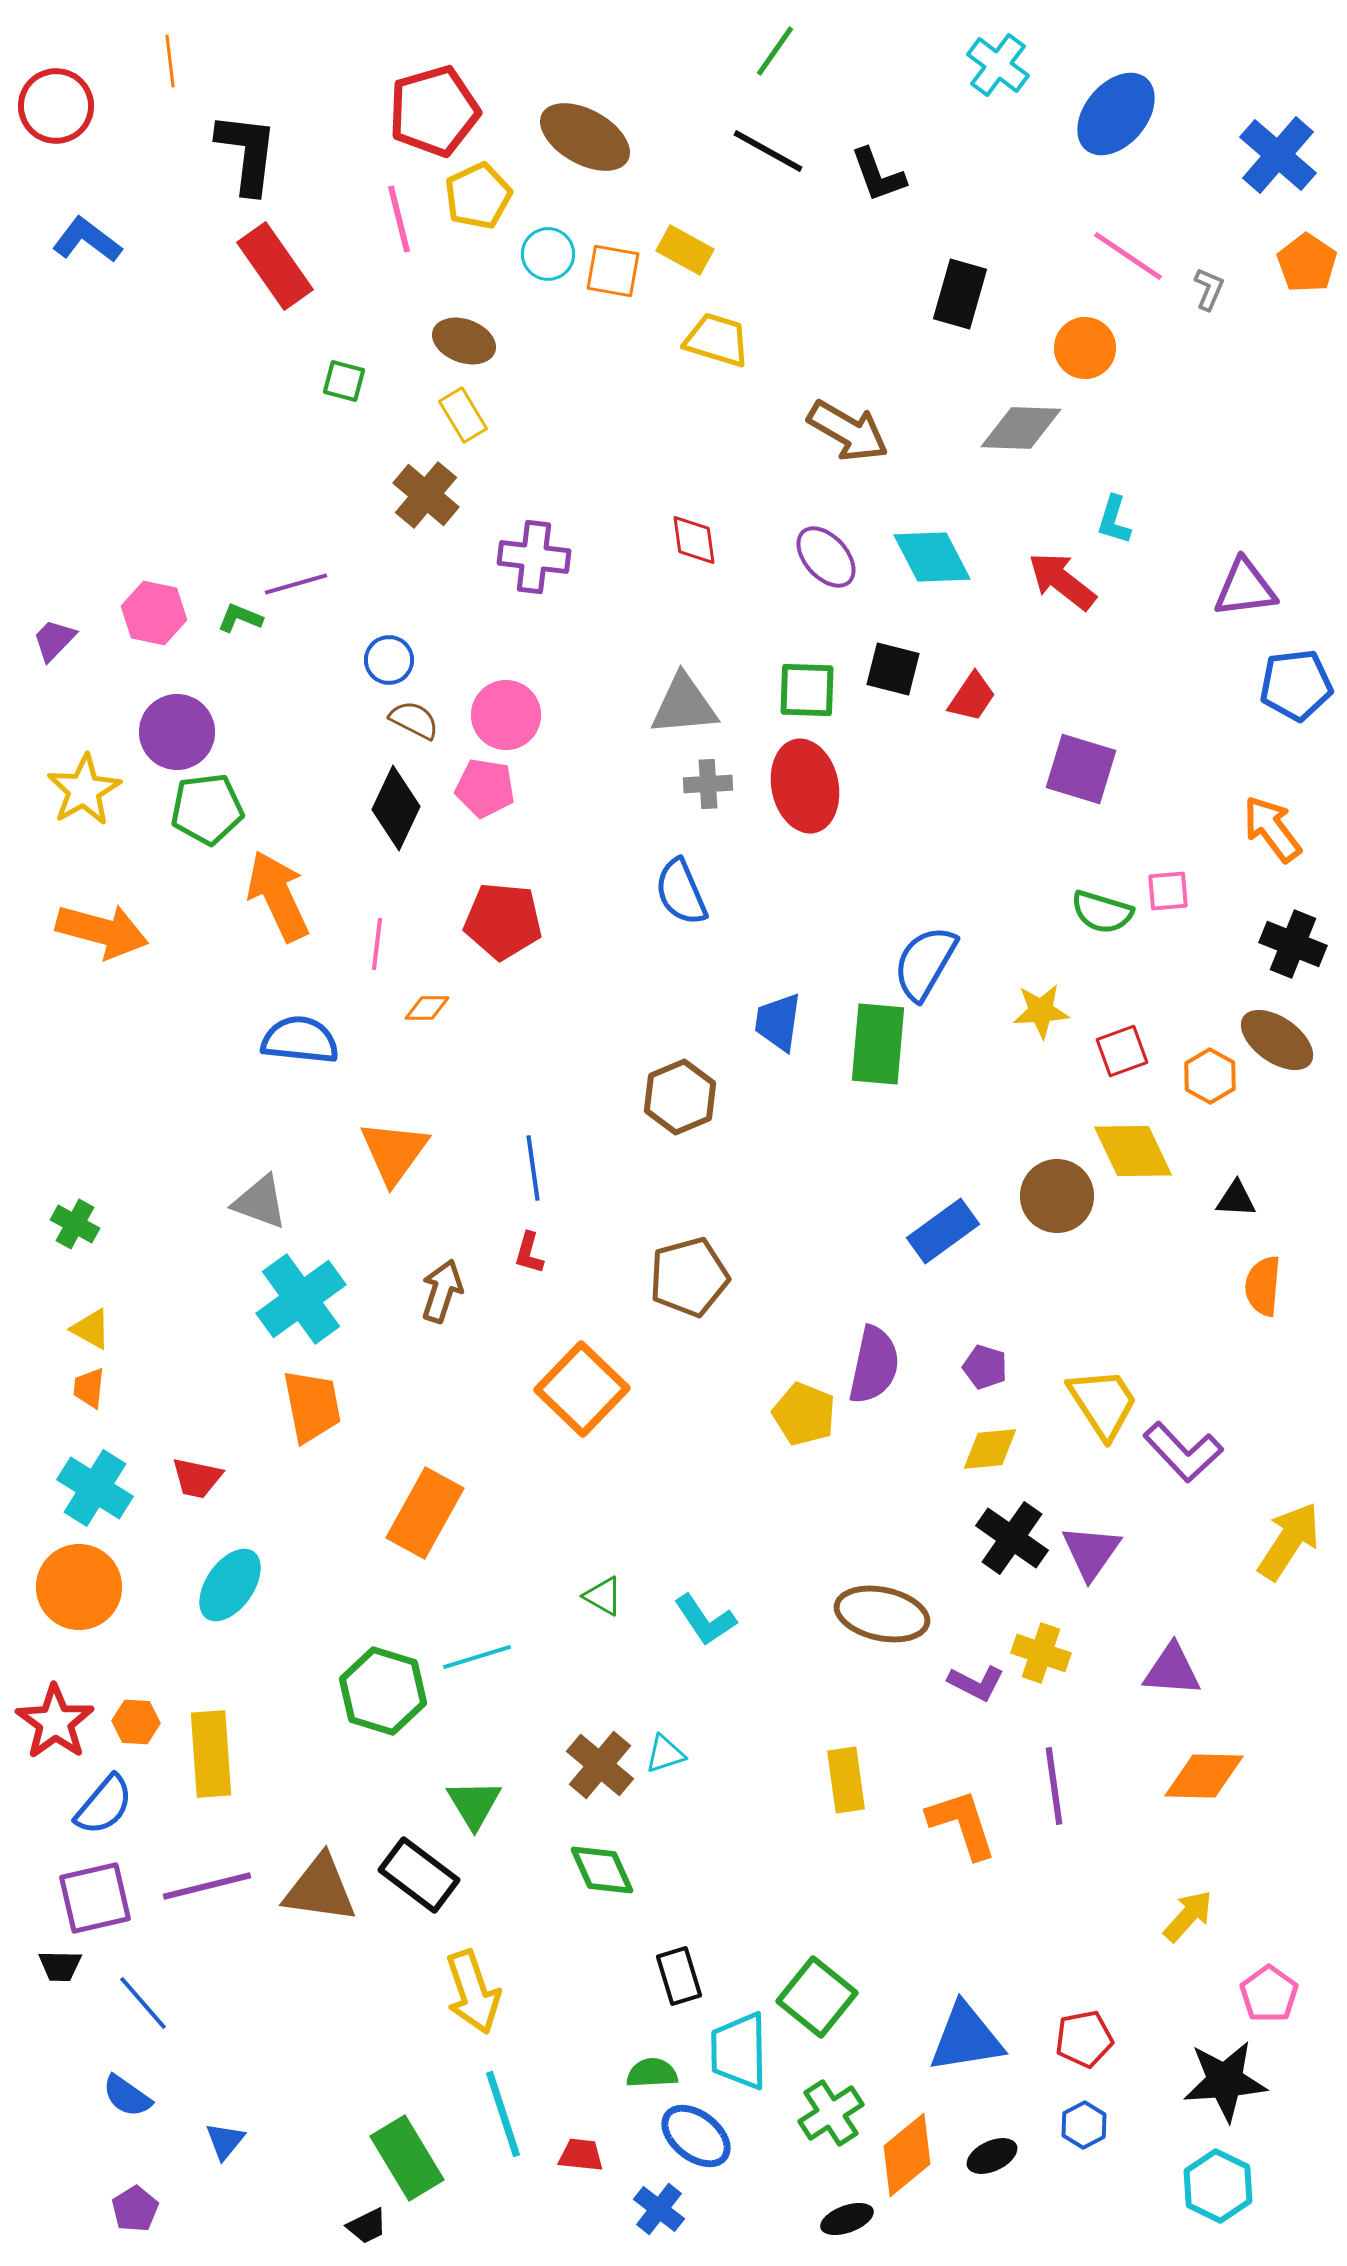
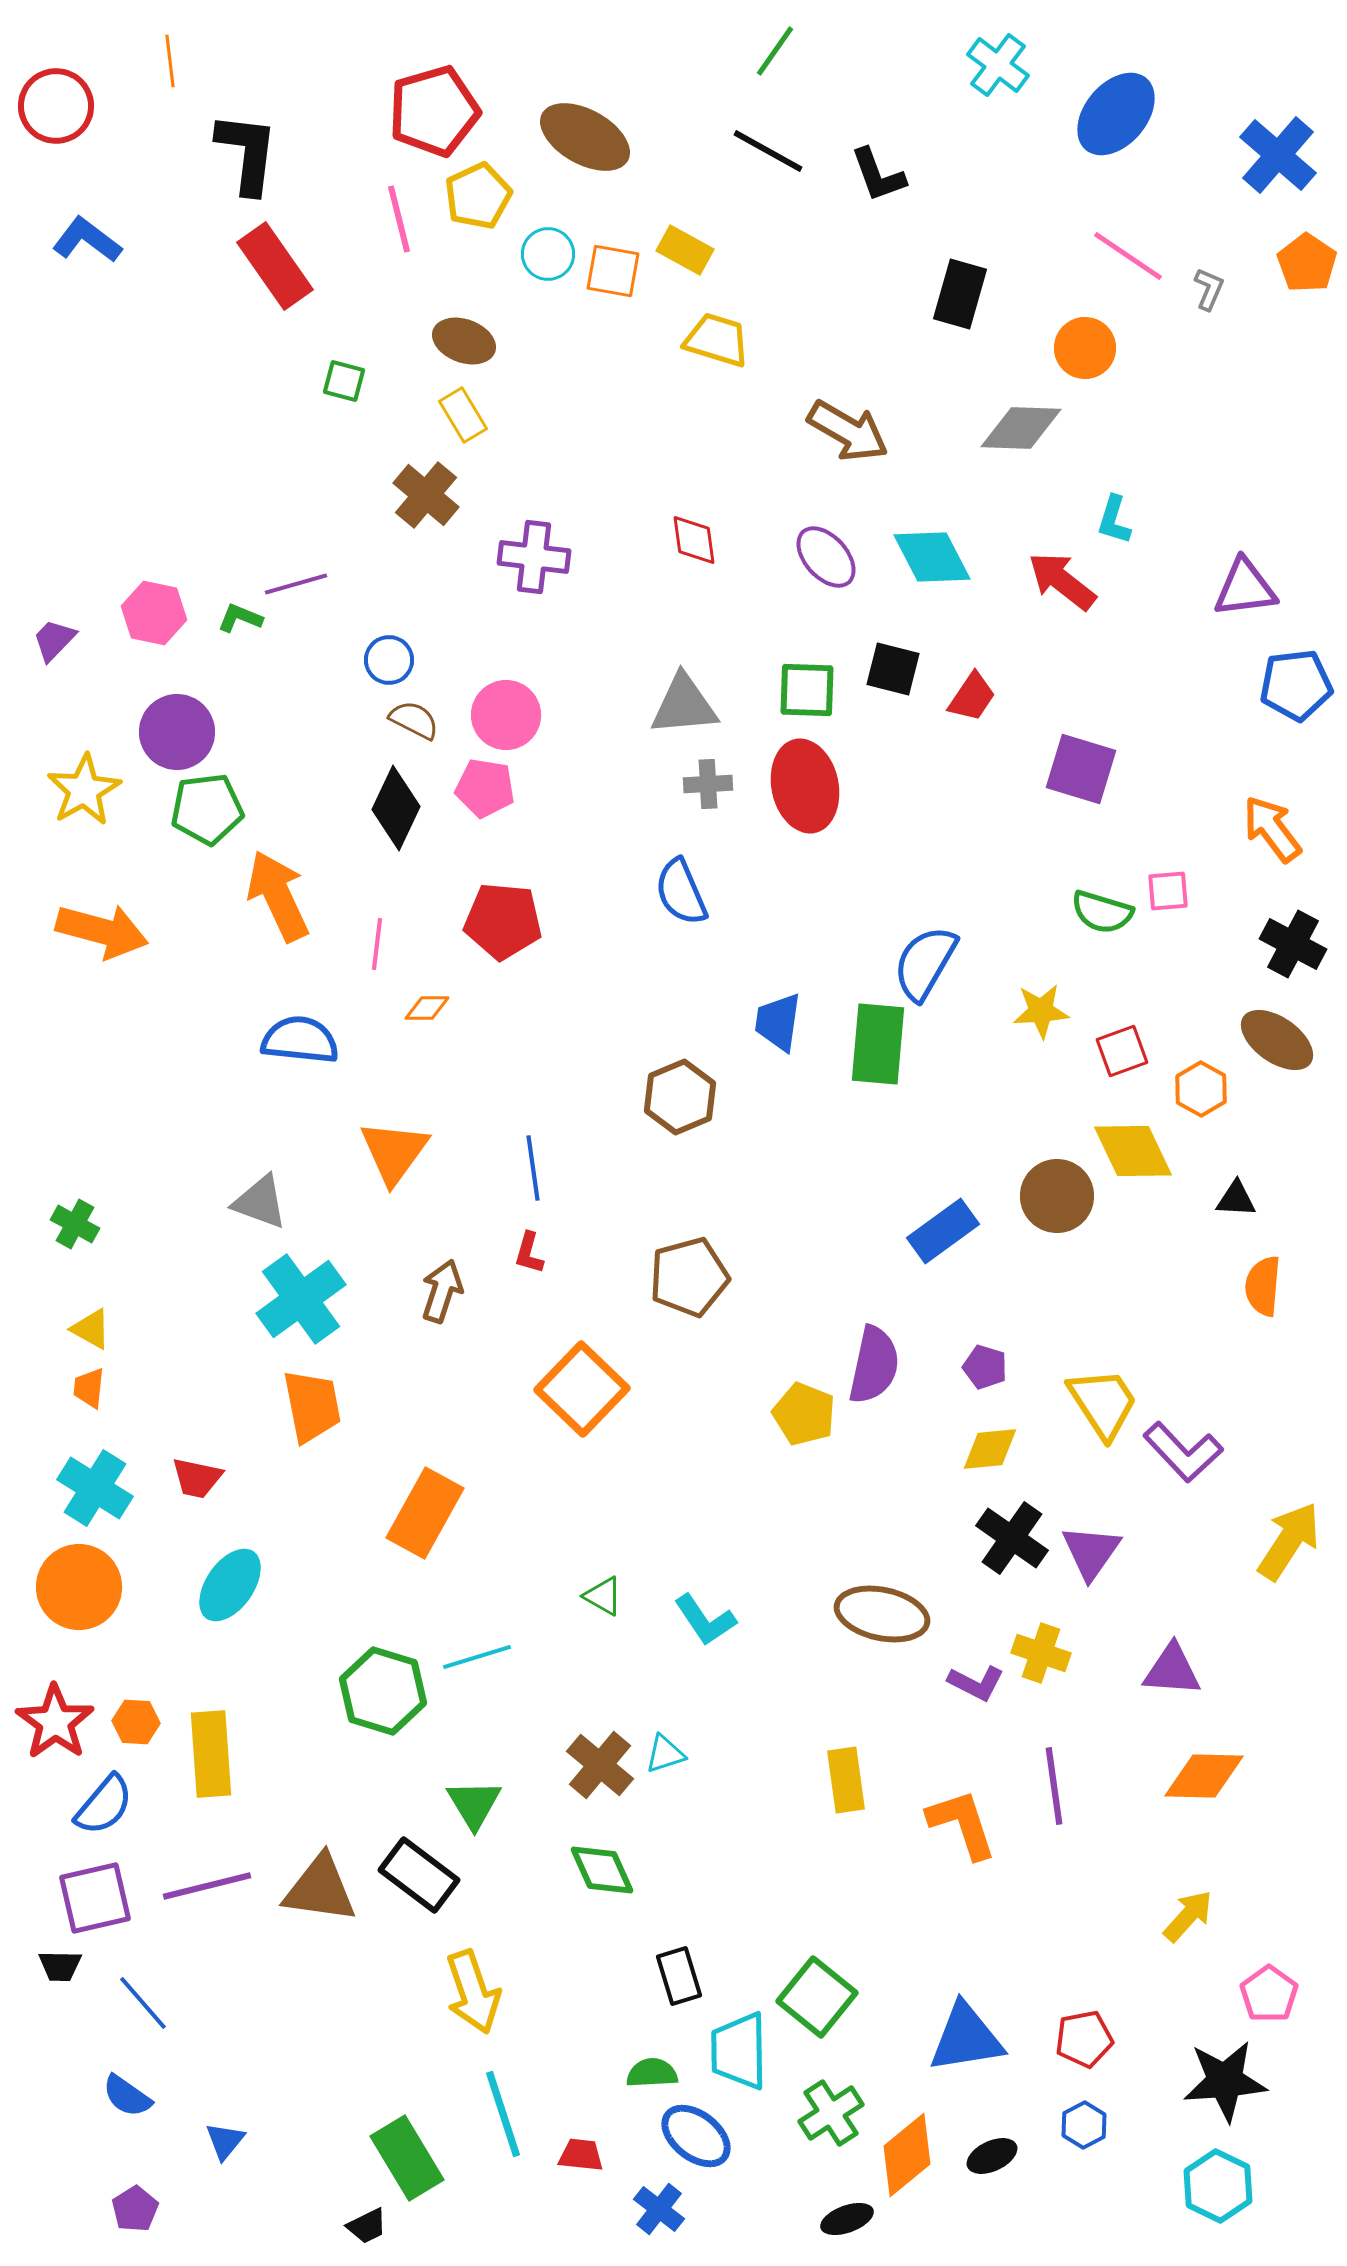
black cross at (1293, 944): rotated 6 degrees clockwise
orange hexagon at (1210, 1076): moved 9 px left, 13 px down
